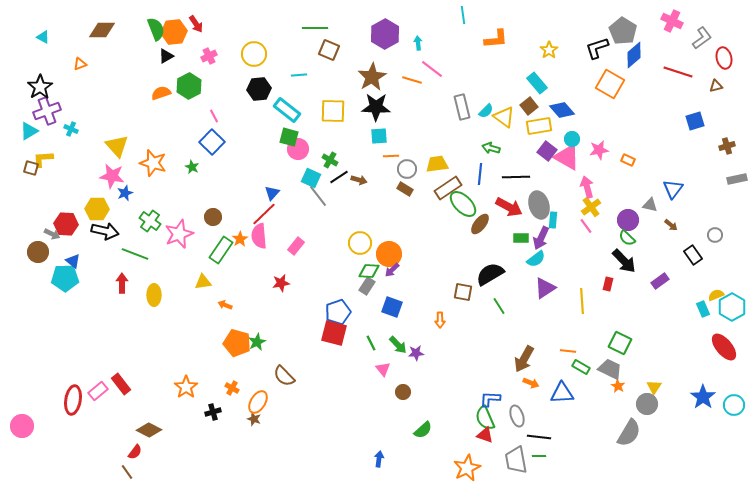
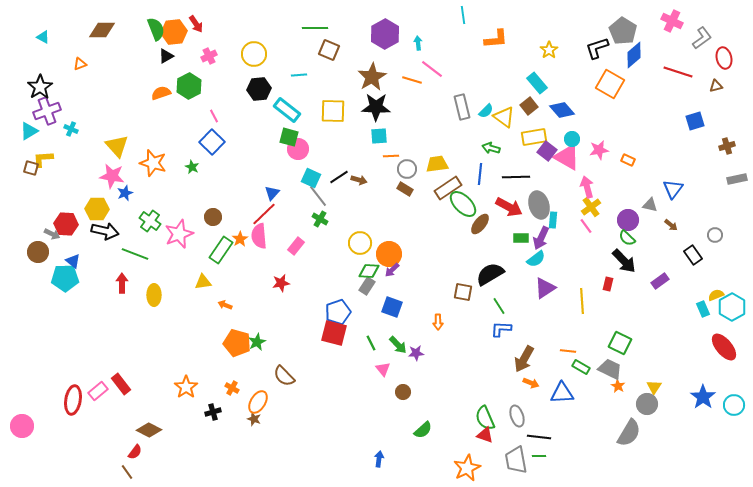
yellow rectangle at (539, 126): moved 5 px left, 11 px down
green cross at (330, 160): moved 10 px left, 59 px down
orange arrow at (440, 320): moved 2 px left, 2 px down
blue L-shape at (490, 399): moved 11 px right, 70 px up
